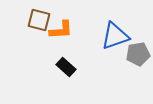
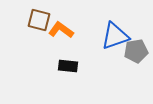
orange L-shape: rotated 140 degrees counterclockwise
gray pentagon: moved 2 px left, 3 px up
black rectangle: moved 2 px right, 1 px up; rotated 36 degrees counterclockwise
